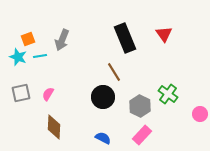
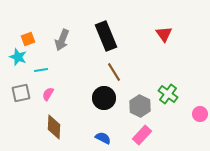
black rectangle: moved 19 px left, 2 px up
cyan line: moved 1 px right, 14 px down
black circle: moved 1 px right, 1 px down
